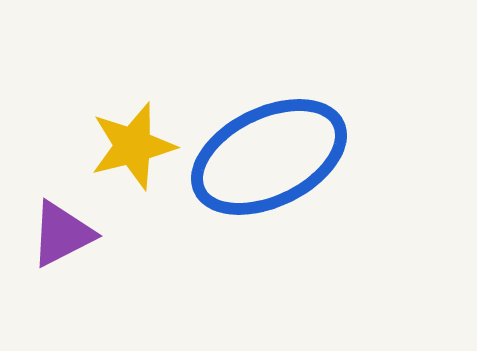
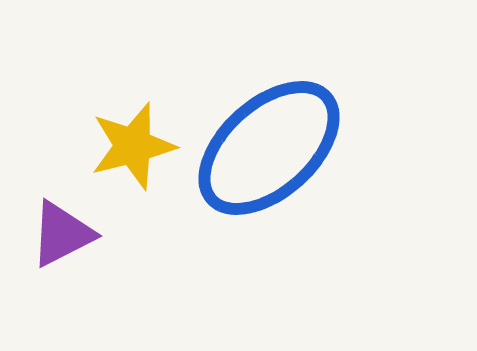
blue ellipse: moved 9 px up; rotated 16 degrees counterclockwise
